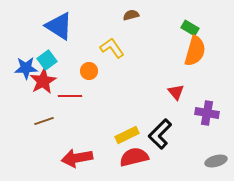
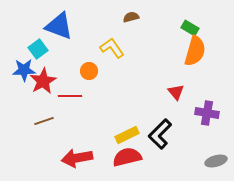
brown semicircle: moved 2 px down
blue triangle: rotated 12 degrees counterclockwise
cyan square: moved 9 px left, 11 px up
blue star: moved 2 px left, 2 px down
red semicircle: moved 7 px left
